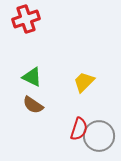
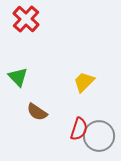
red cross: rotated 28 degrees counterclockwise
green triangle: moved 14 px left; rotated 20 degrees clockwise
brown semicircle: moved 4 px right, 7 px down
